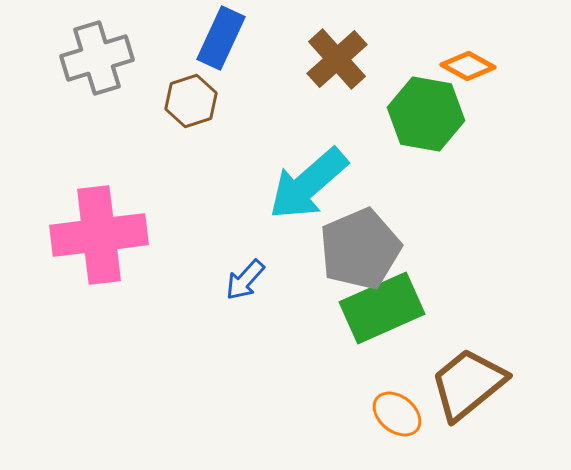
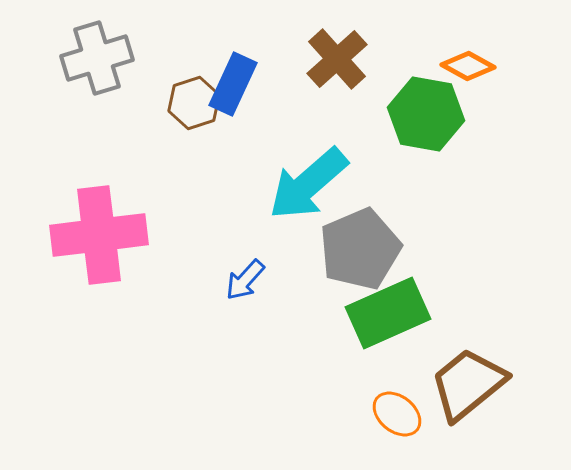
blue rectangle: moved 12 px right, 46 px down
brown hexagon: moved 3 px right, 2 px down
green rectangle: moved 6 px right, 5 px down
